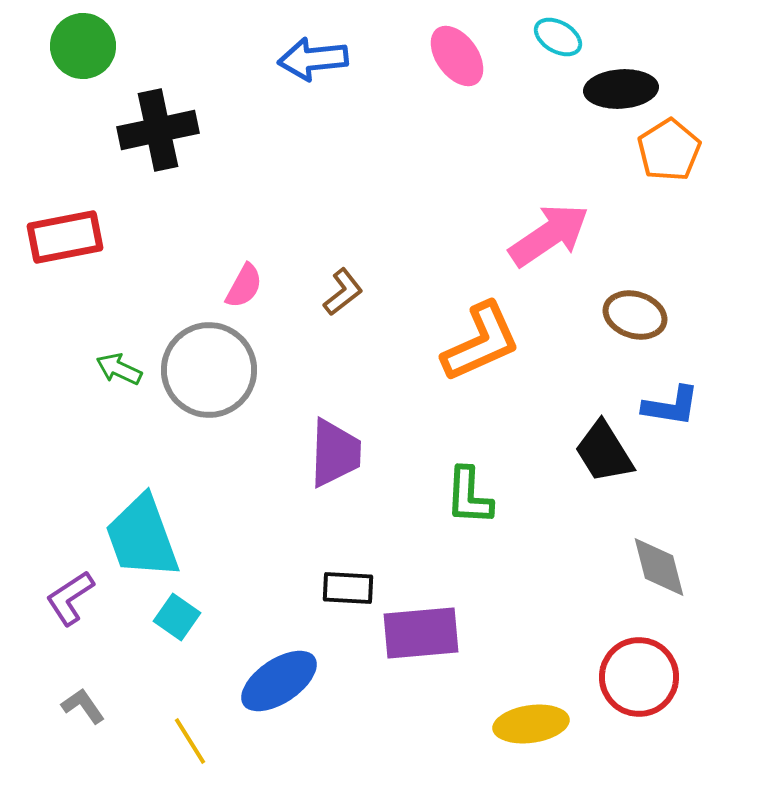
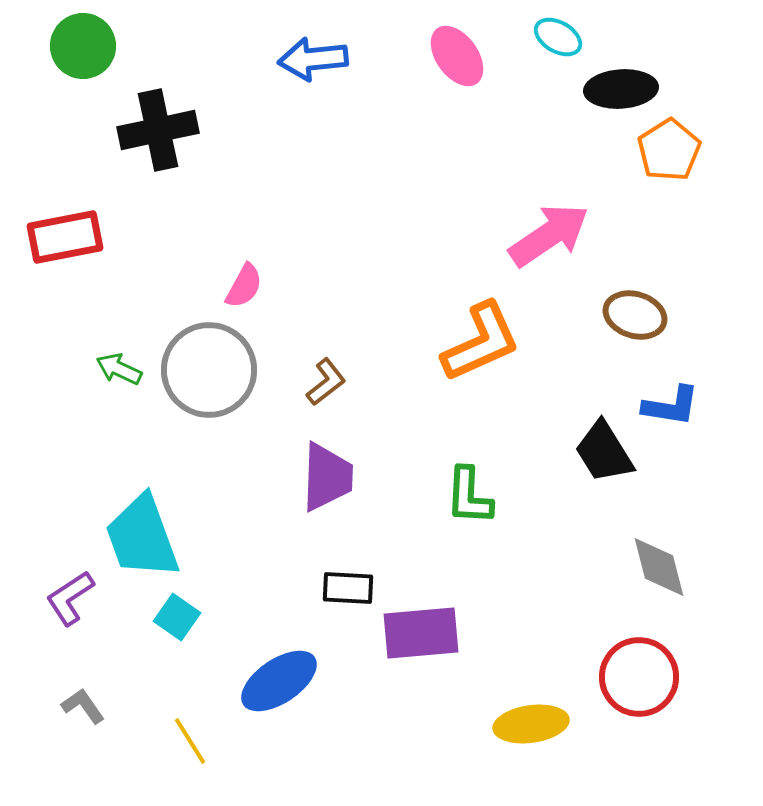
brown L-shape: moved 17 px left, 90 px down
purple trapezoid: moved 8 px left, 24 px down
